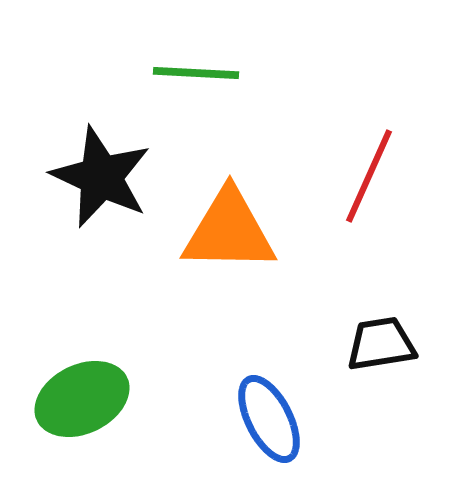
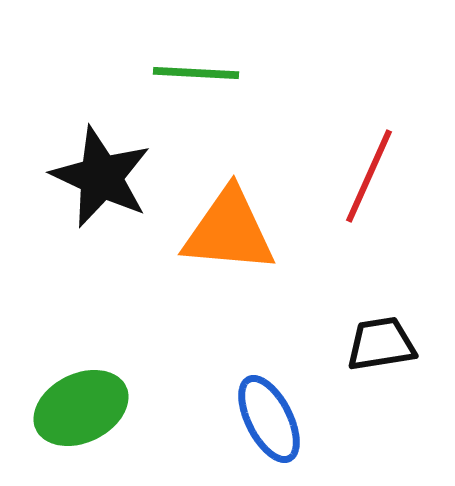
orange triangle: rotated 4 degrees clockwise
green ellipse: moved 1 px left, 9 px down
